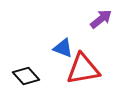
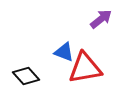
blue triangle: moved 1 px right, 4 px down
red triangle: moved 2 px right, 1 px up
